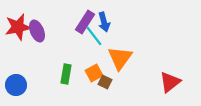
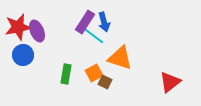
cyan line: rotated 15 degrees counterclockwise
orange triangle: rotated 48 degrees counterclockwise
blue circle: moved 7 px right, 30 px up
